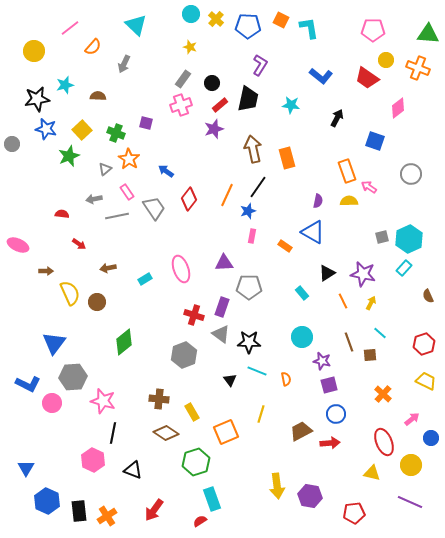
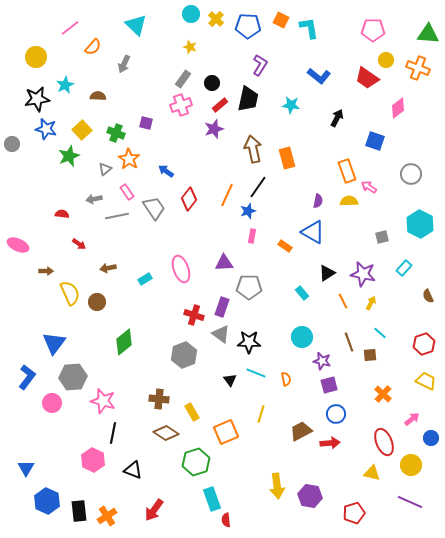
yellow circle at (34, 51): moved 2 px right, 6 px down
blue L-shape at (321, 76): moved 2 px left
cyan star at (65, 85): rotated 12 degrees counterclockwise
cyan hexagon at (409, 239): moved 11 px right, 15 px up; rotated 8 degrees counterclockwise
cyan line at (257, 371): moved 1 px left, 2 px down
blue L-shape at (28, 384): moved 1 px left, 7 px up; rotated 80 degrees counterclockwise
red pentagon at (354, 513): rotated 10 degrees counterclockwise
red semicircle at (200, 521): moved 26 px right, 1 px up; rotated 64 degrees counterclockwise
